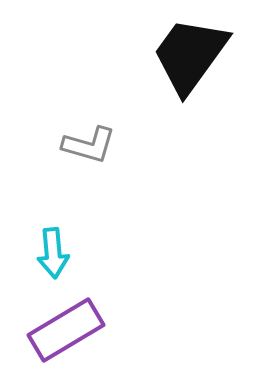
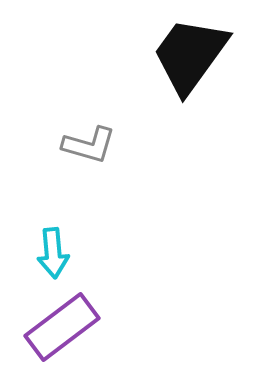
purple rectangle: moved 4 px left, 3 px up; rotated 6 degrees counterclockwise
